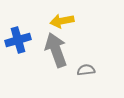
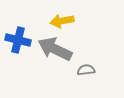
blue cross: rotated 30 degrees clockwise
gray arrow: moved 1 px left, 1 px up; rotated 44 degrees counterclockwise
